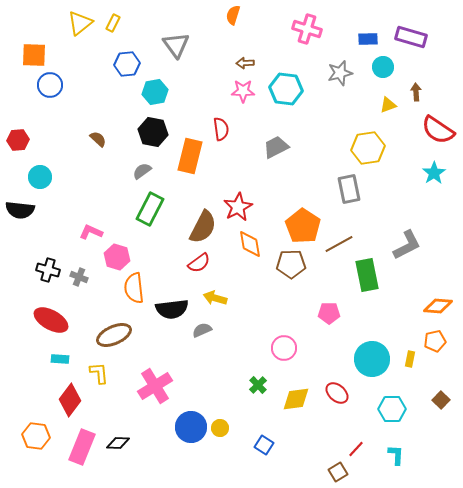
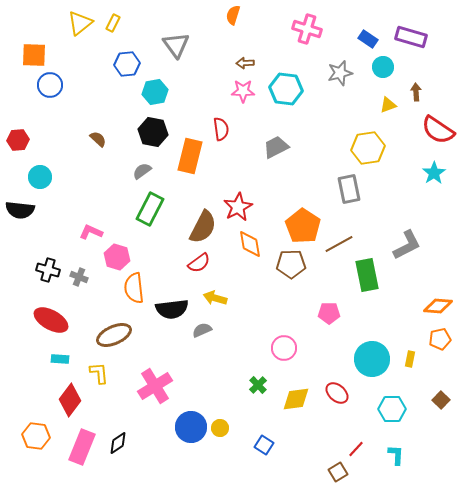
blue rectangle at (368, 39): rotated 36 degrees clockwise
orange pentagon at (435, 341): moved 5 px right, 2 px up
black diamond at (118, 443): rotated 35 degrees counterclockwise
